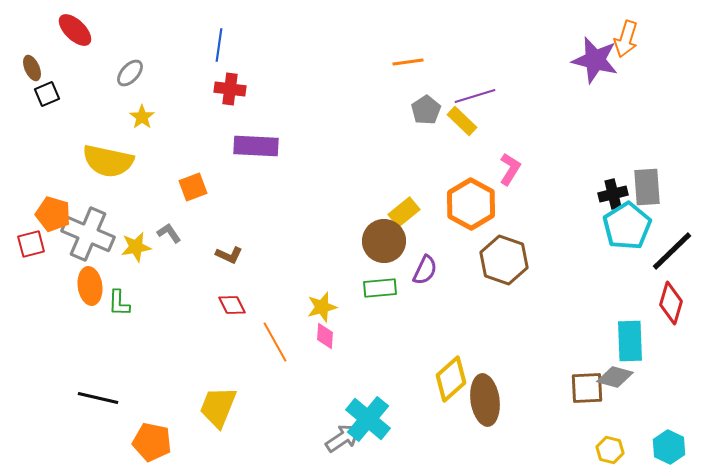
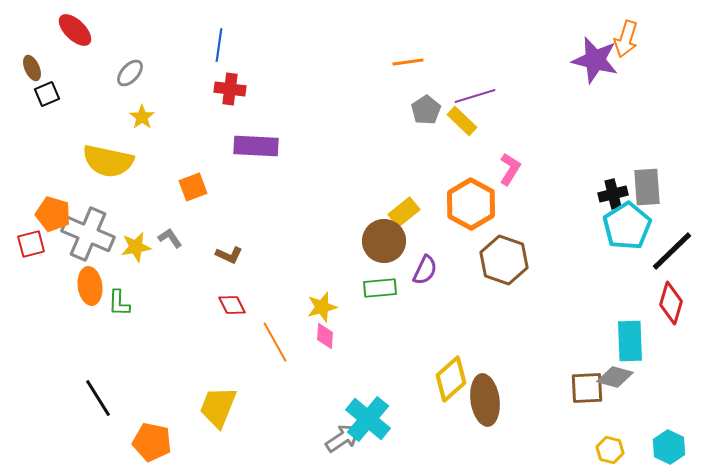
gray L-shape at (169, 233): moved 1 px right, 5 px down
black line at (98, 398): rotated 45 degrees clockwise
